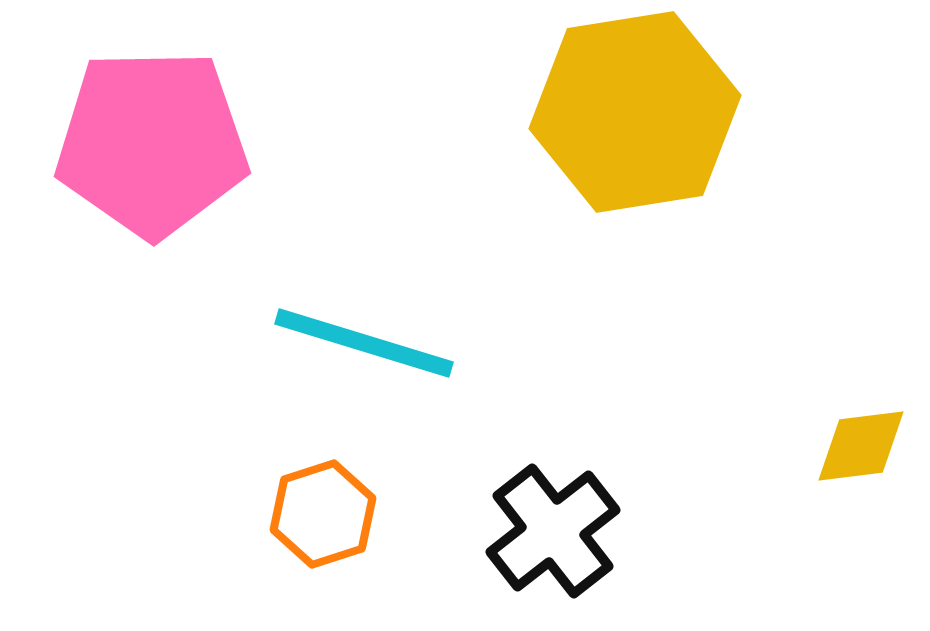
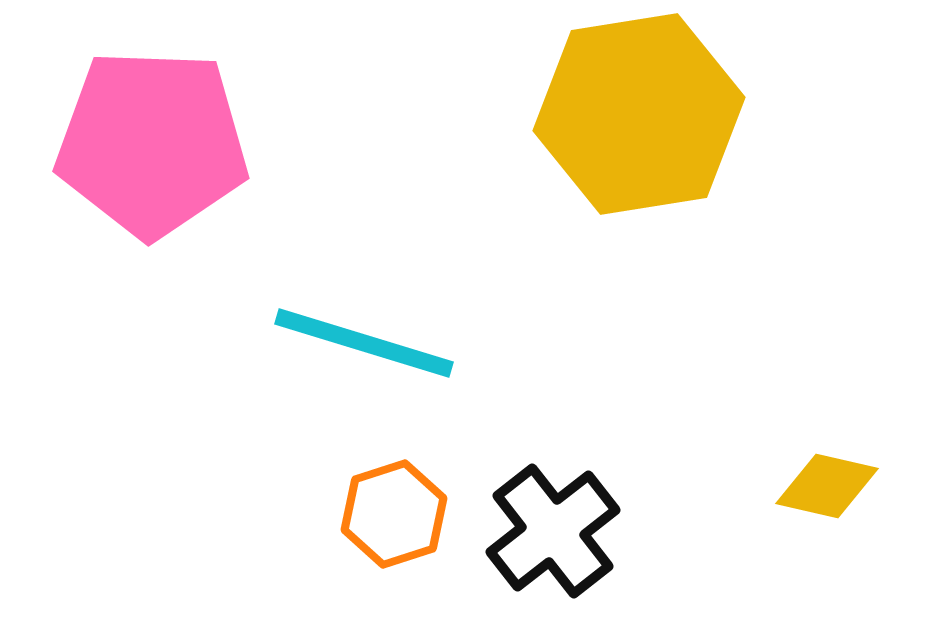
yellow hexagon: moved 4 px right, 2 px down
pink pentagon: rotated 3 degrees clockwise
yellow diamond: moved 34 px left, 40 px down; rotated 20 degrees clockwise
orange hexagon: moved 71 px right
